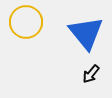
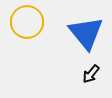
yellow circle: moved 1 px right
